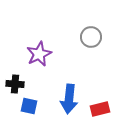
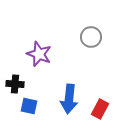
purple star: rotated 25 degrees counterclockwise
red rectangle: rotated 48 degrees counterclockwise
